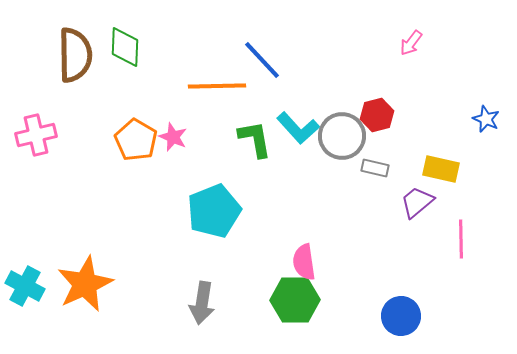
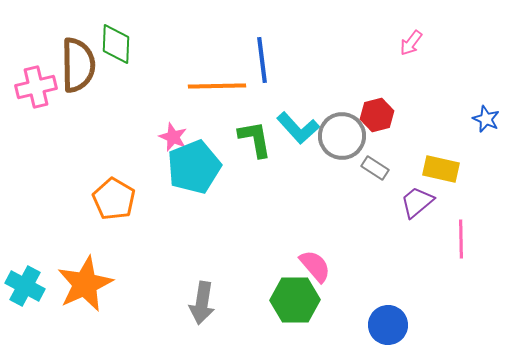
green diamond: moved 9 px left, 3 px up
brown semicircle: moved 3 px right, 10 px down
blue line: rotated 36 degrees clockwise
pink cross: moved 48 px up
orange pentagon: moved 22 px left, 59 px down
gray rectangle: rotated 20 degrees clockwise
cyan pentagon: moved 20 px left, 44 px up
pink semicircle: moved 11 px right, 4 px down; rotated 147 degrees clockwise
blue circle: moved 13 px left, 9 px down
